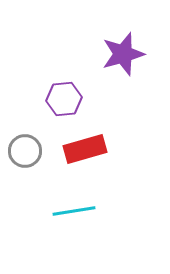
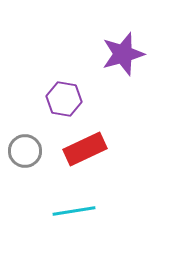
purple hexagon: rotated 16 degrees clockwise
red rectangle: rotated 9 degrees counterclockwise
